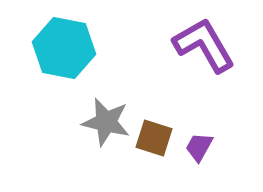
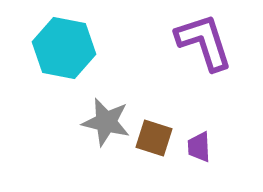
purple L-shape: moved 3 px up; rotated 12 degrees clockwise
purple trapezoid: rotated 32 degrees counterclockwise
